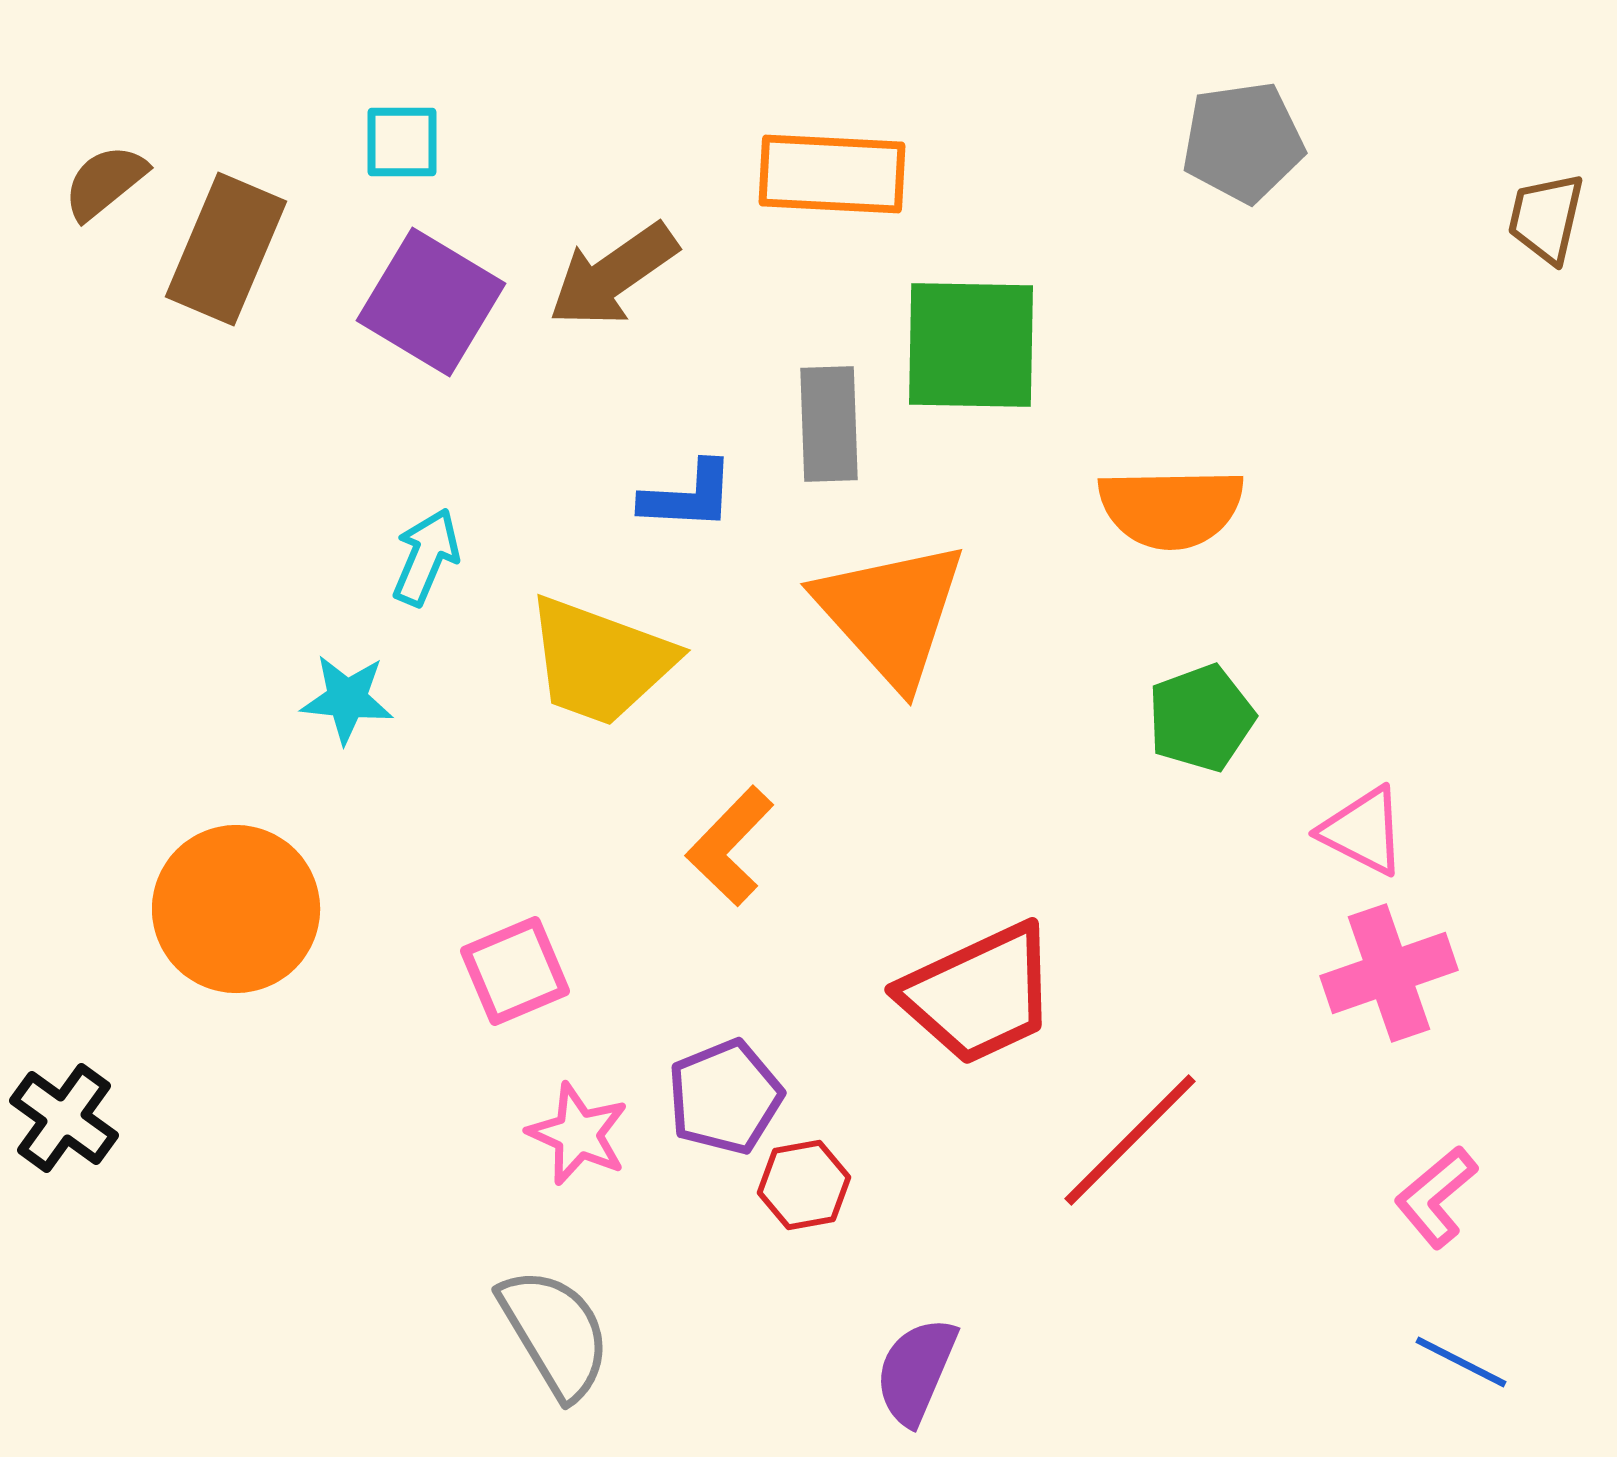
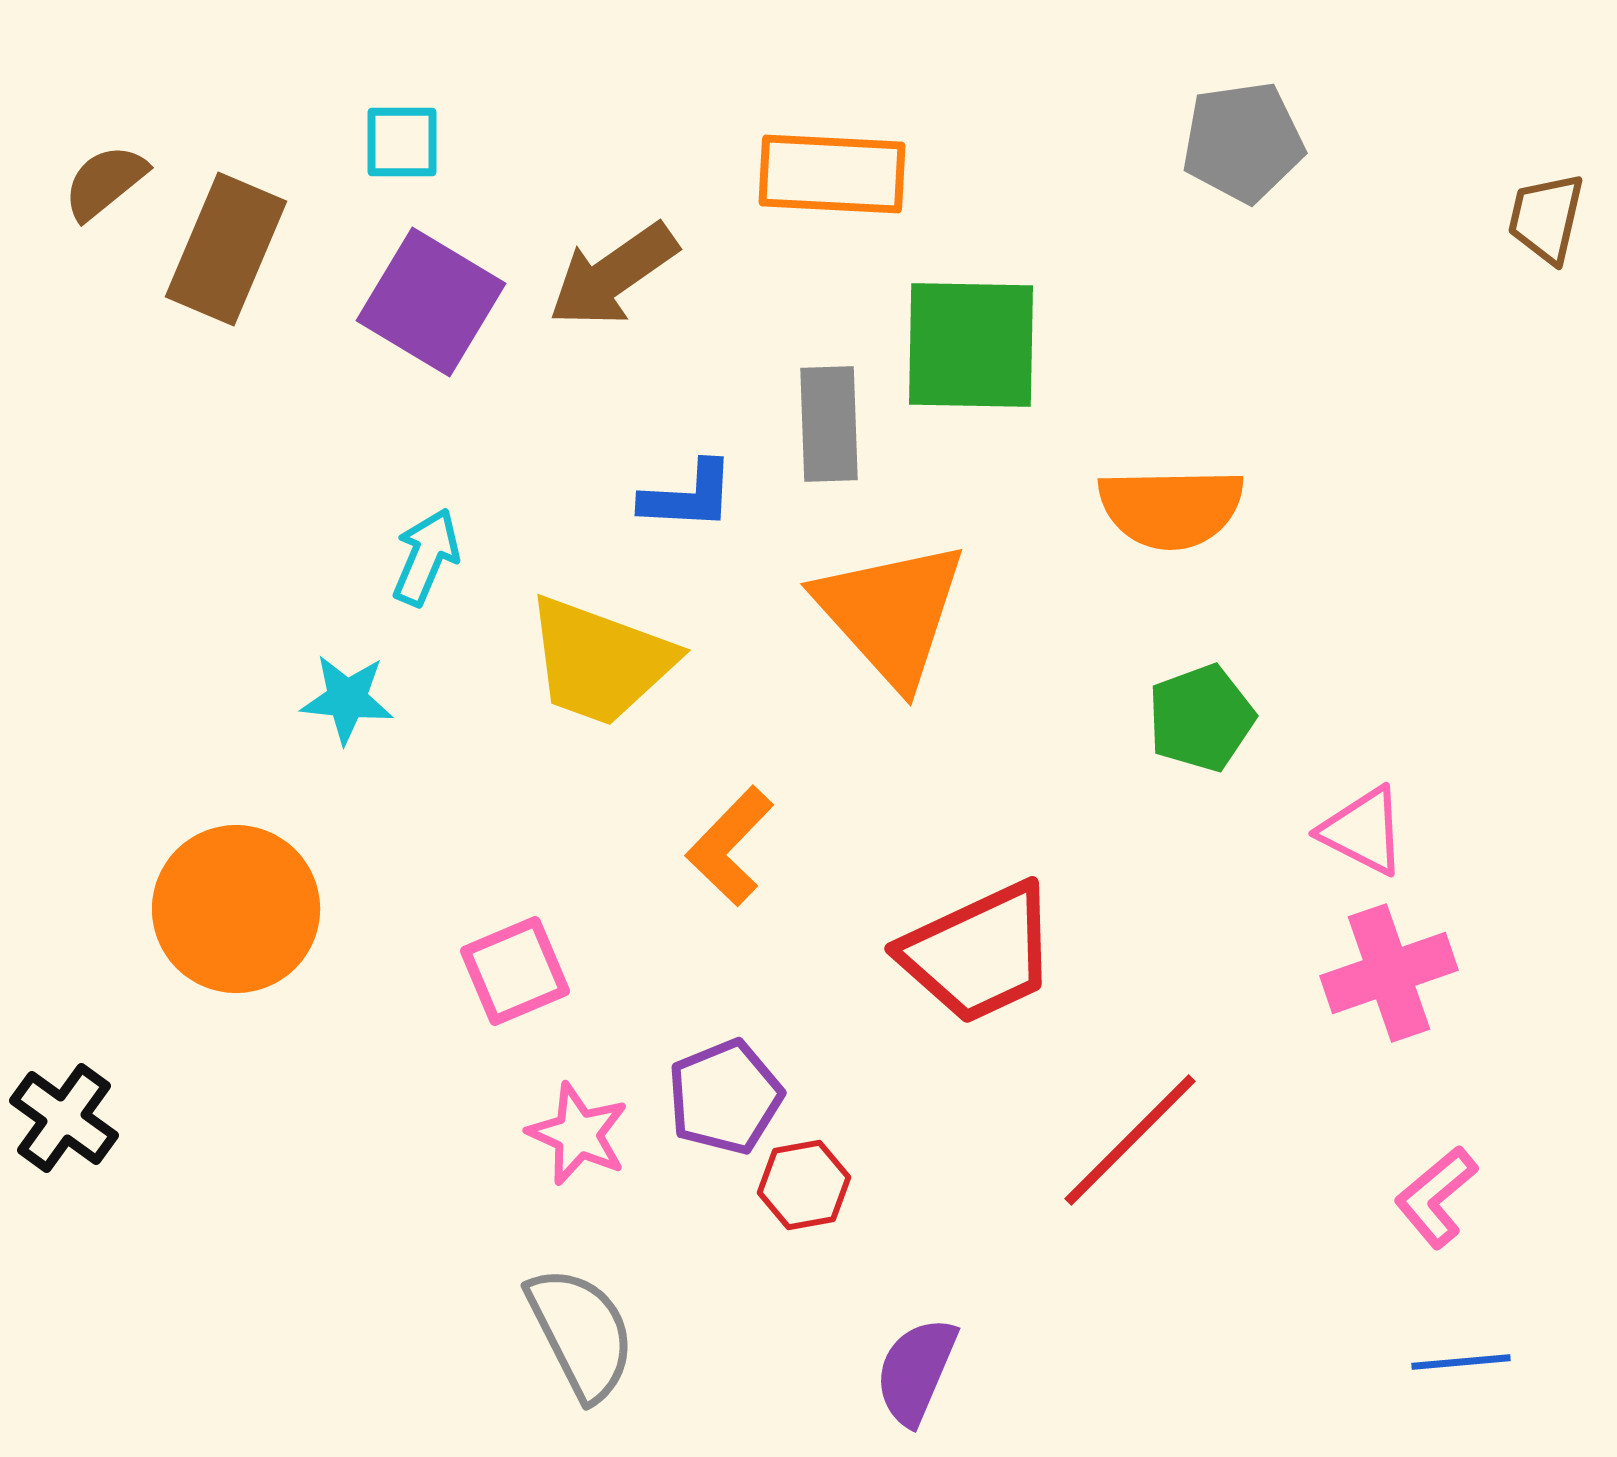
red trapezoid: moved 41 px up
gray semicircle: moved 26 px right; rotated 4 degrees clockwise
blue line: rotated 32 degrees counterclockwise
